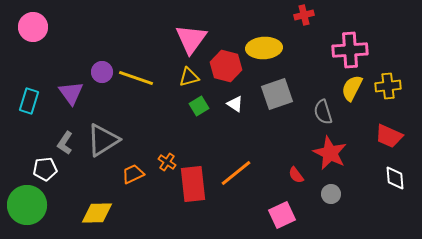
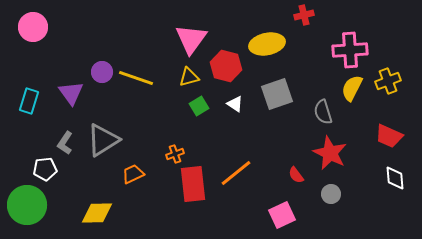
yellow ellipse: moved 3 px right, 4 px up; rotated 8 degrees counterclockwise
yellow cross: moved 5 px up; rotated 15 degrees counterclockwise
orange cross: moved 8 px right, 8 px up; rotated 36 degrees clockwise
